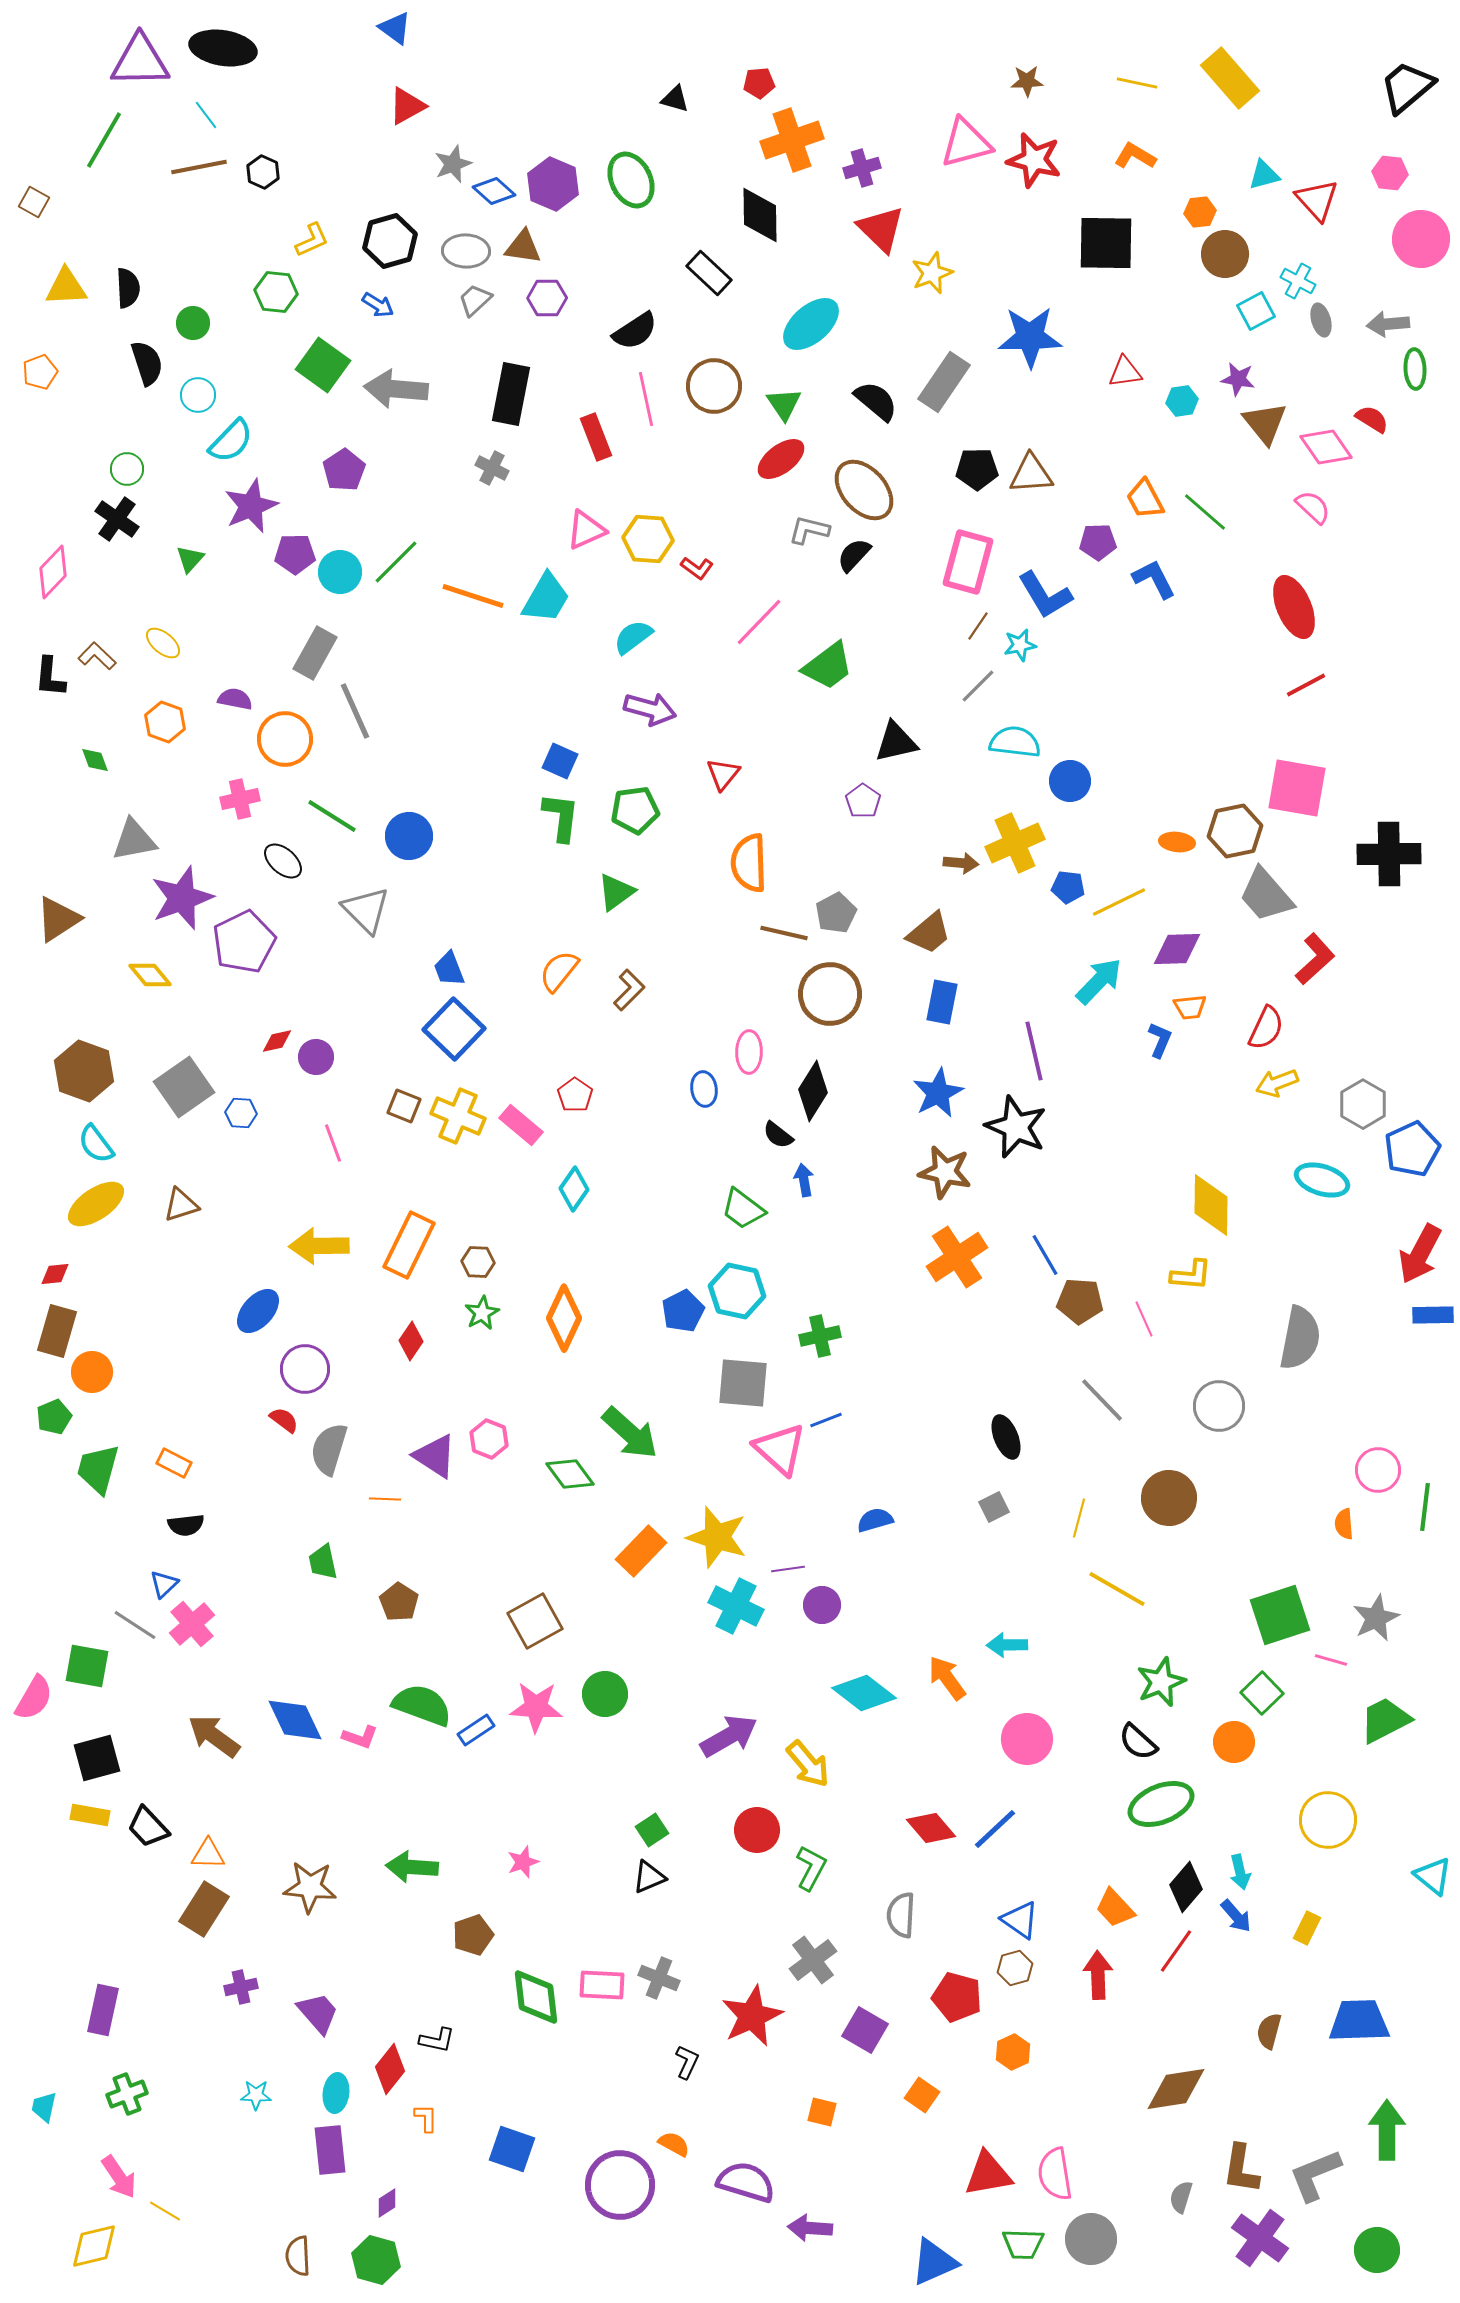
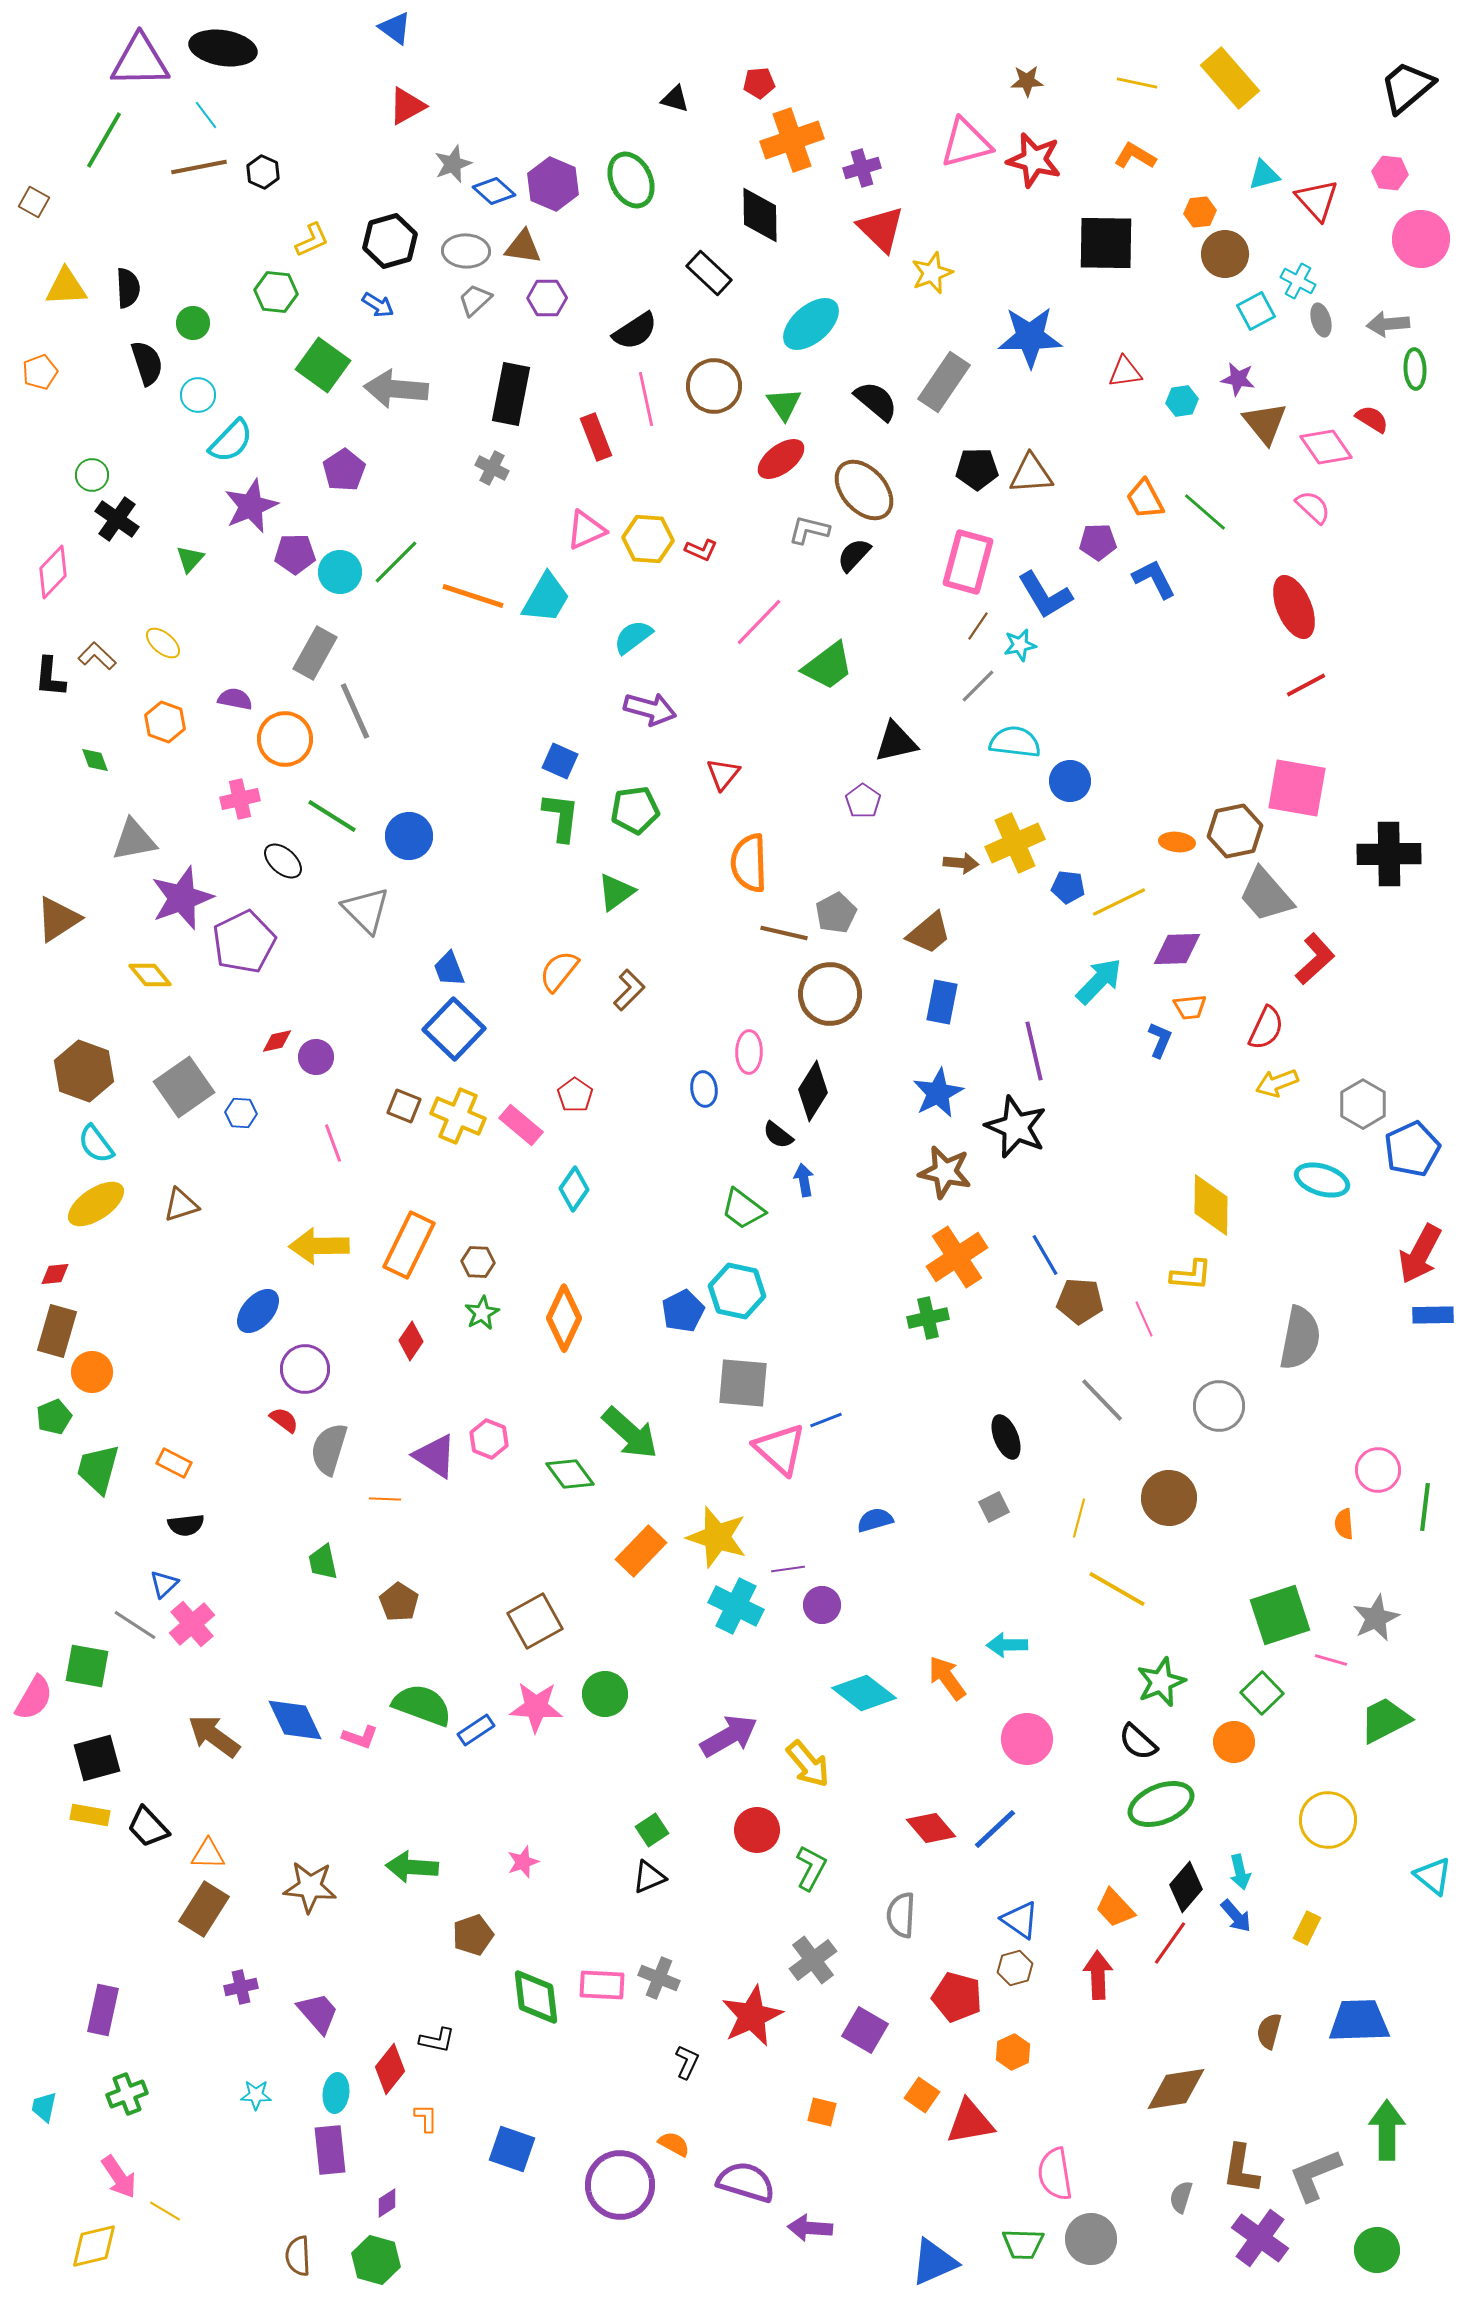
green circle at (127, 469): moved 35 px left, 6 px down
red L-shape at (697, 568): moved 4 px right, 18 px up; rotated 12 degrees counterclockwise
green cross at (820, 1336): moved 108 px right, 18 px up
red line at (1176, 1951): moved 6 px left, 8 px up
red triangle at (988, 2174): moved 18 px left, 52 px up
